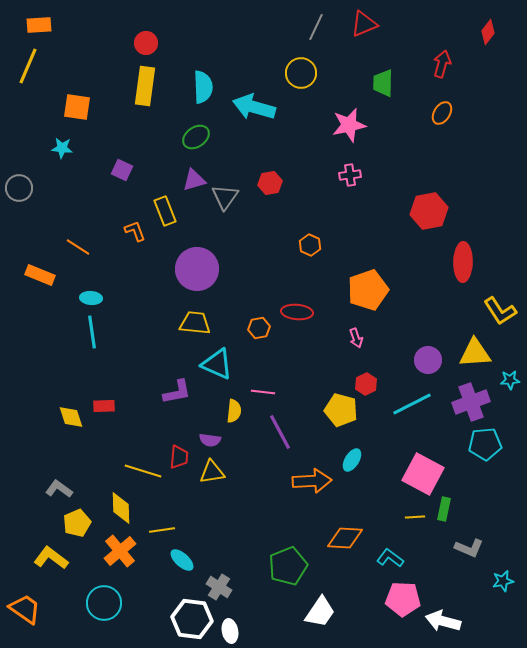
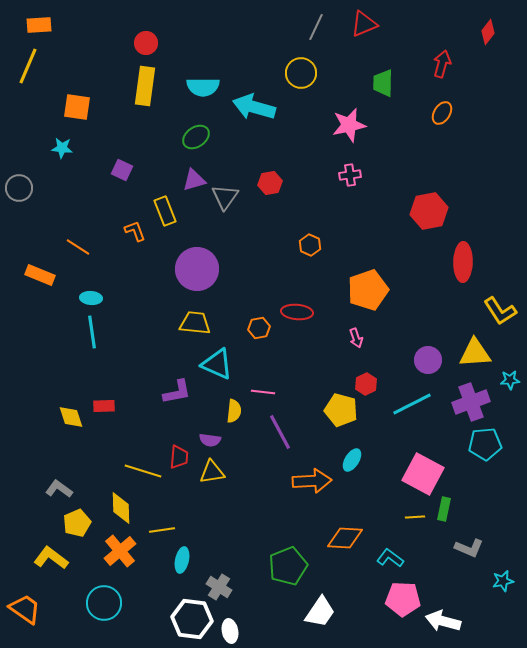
cyan semicircle at (203, 87): rotated 92 degrees clockwise
cyan ellipse at (182, 560): rotated 60 degrees clockwise
